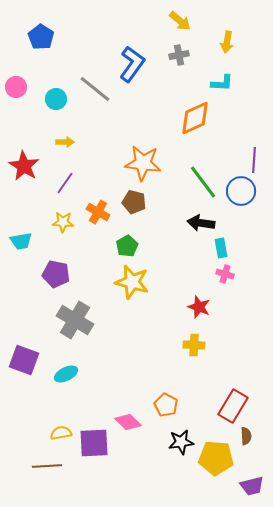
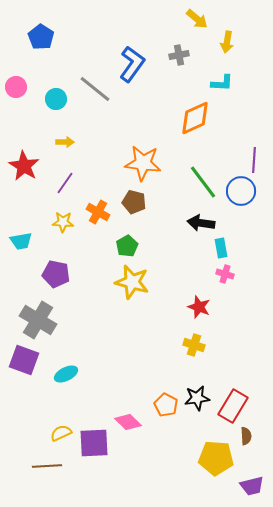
yellow arrow at (180, 21): moved 17 px right, 2 px up
gray cross at (75, 320): moved 37 px left
yellow cross at (194, 345): rotated 15 degrees clockwise
yellow semicircle at (61, 433): rotated 15 degrees counterclockwise
black star at (181, 442): moved 16 px right, 44 px up
